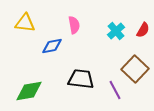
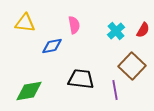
brown square: moved 3 px left, 3 px up
purple line: rotated 18 degrees clockwise
